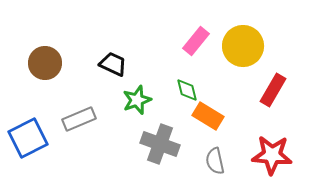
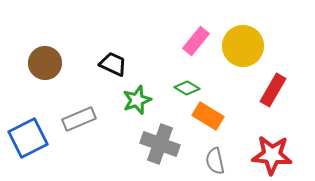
green diamond: moved 2 px up; rotated 45 degrees counterclockwise
